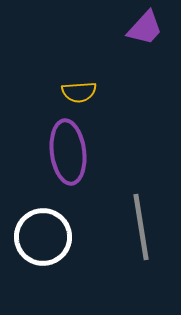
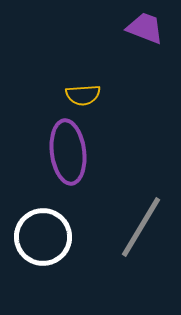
purple trapezoid: rotated 111 degrees counterclockwise
yellow semicircle: moved 4 px right, 3 px down
gray line: rotated 40 degrees clockwise
